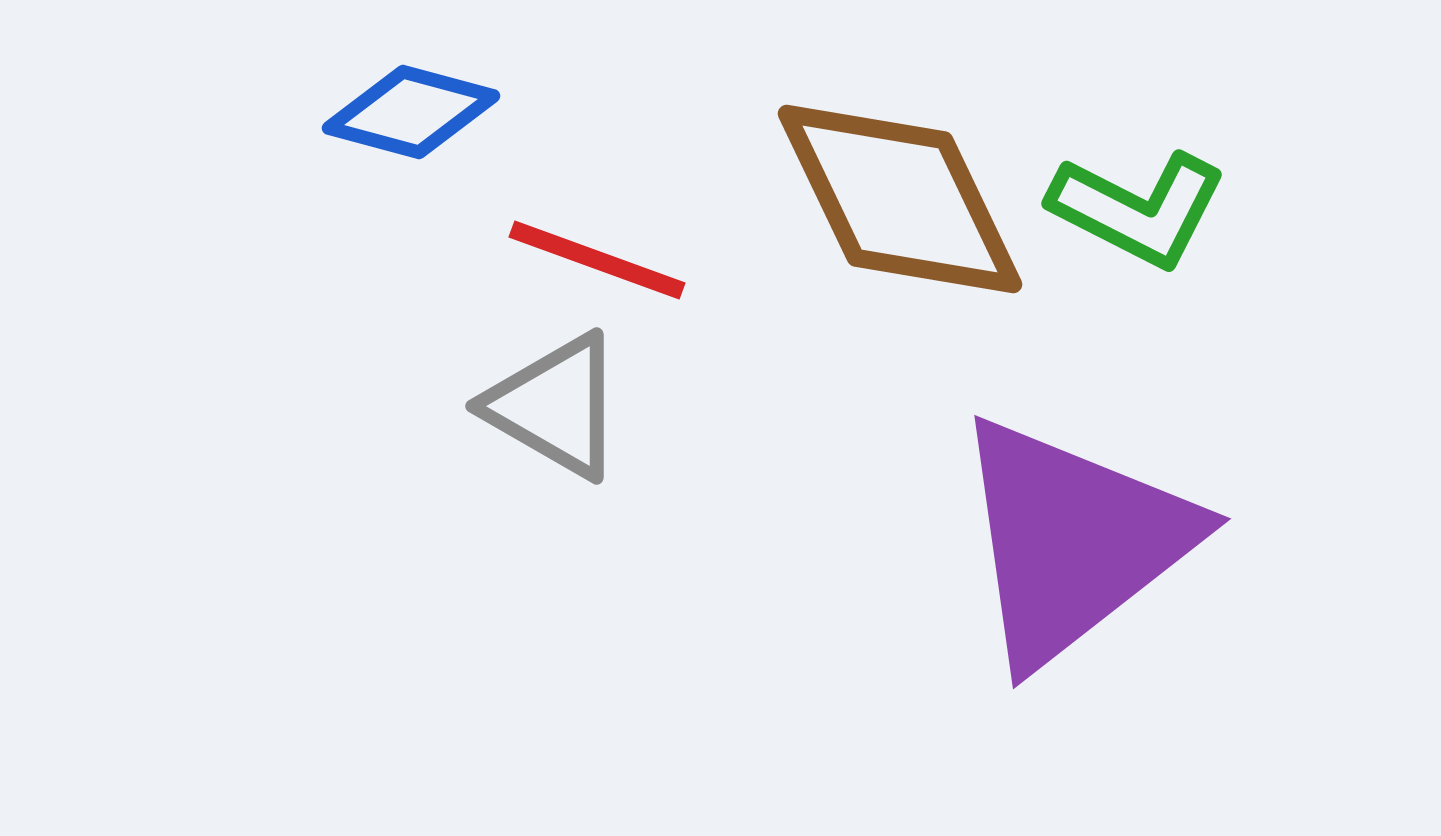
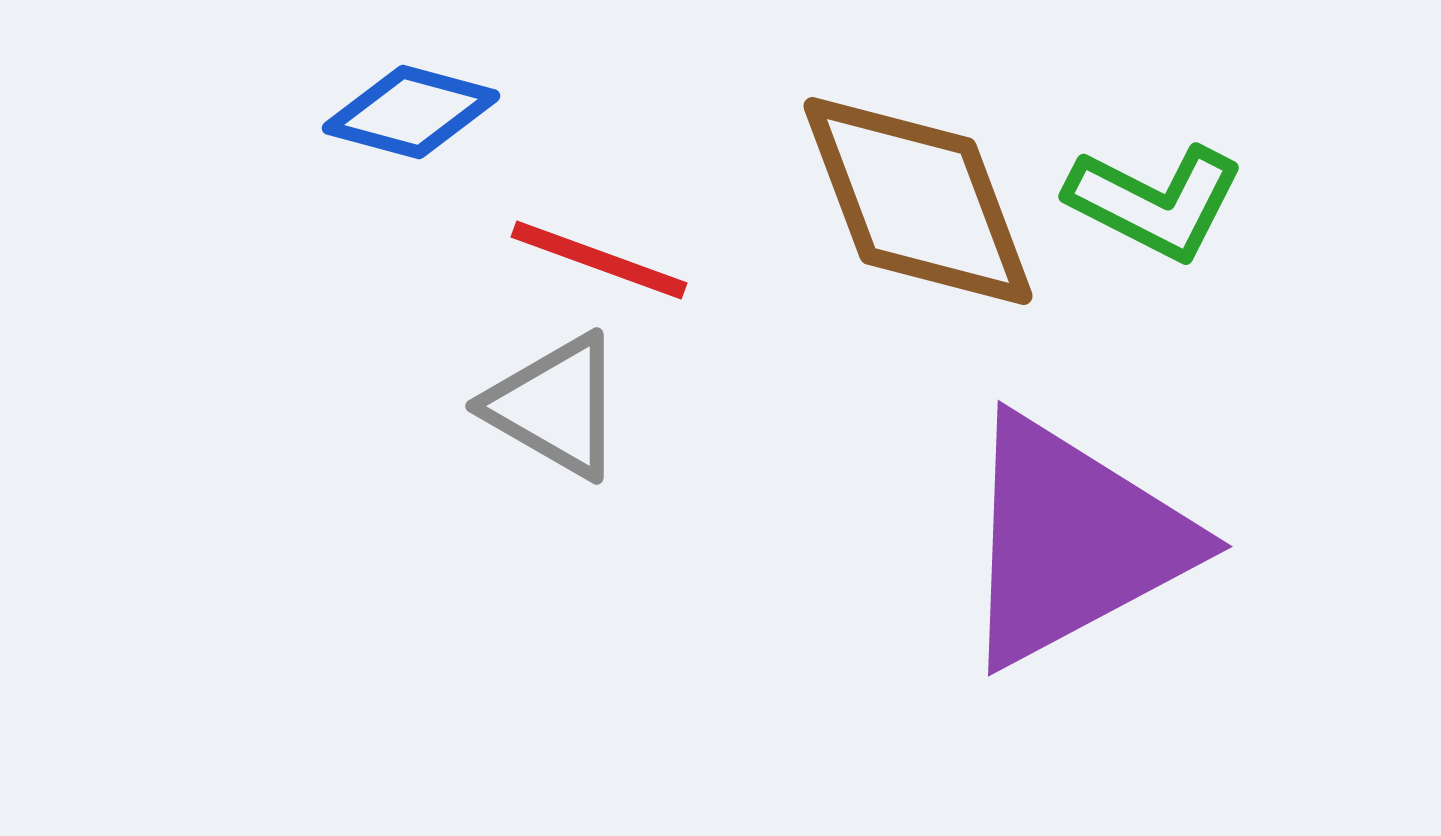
brown diamond: moved 18 px right, 2 px down; rotated 5 degrees clockwise
green L-shape: moved 17 px right, 7 px up
red line: moved 2 px right
purple triangle: rotated 10 degrees clockwise
